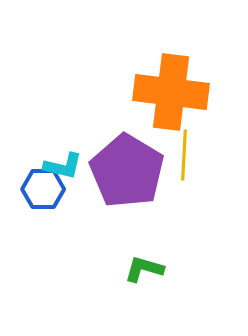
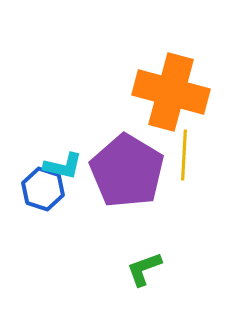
orange cross: rotated 8 degrees clockwise
blue hexagon: rotated 18 degrees clockwise
green L-shape: rotated 36 degrees counterclockwise
